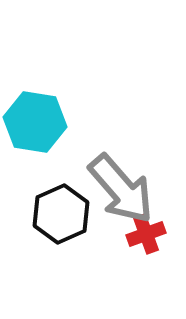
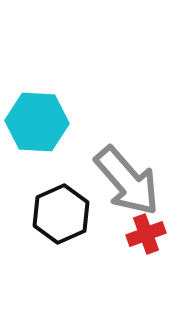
cyan hexagon: moved 2 px right; rotated 6 degrees counterclockwise
gray arrow: moved 6 px right, 8 px up
